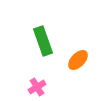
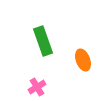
orange ellipse: moved 5 px right; rotated 65 degrees counterclockwise
